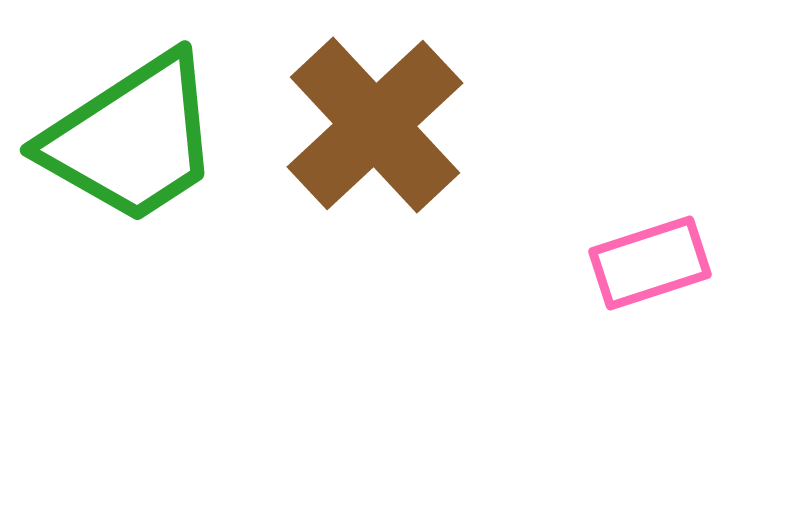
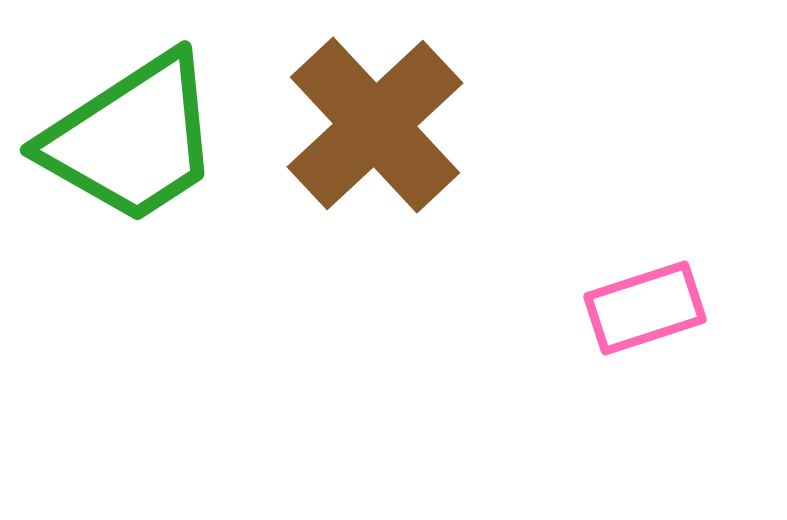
pink rectangle: moved 5 px left, 45 px down
